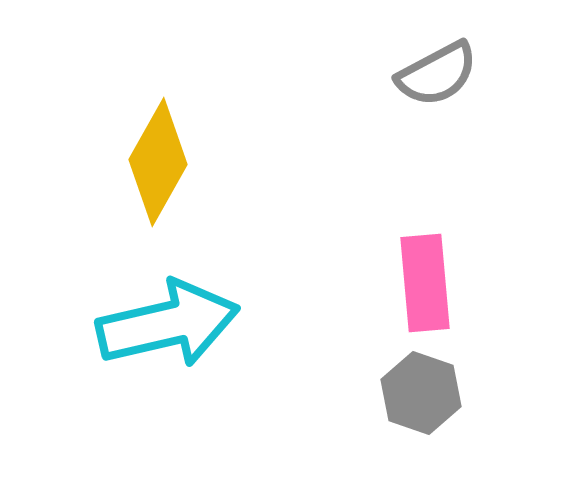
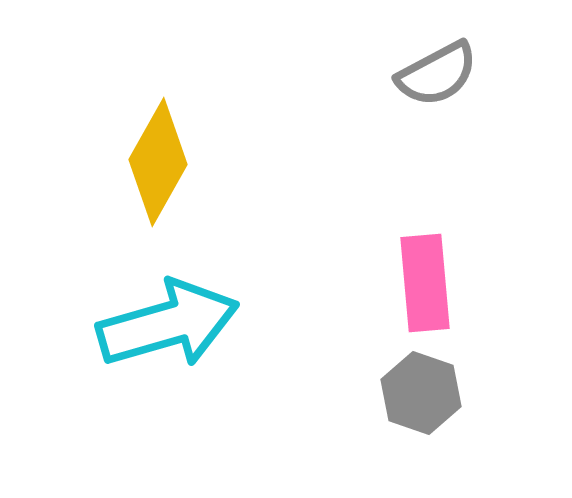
cyan arrow: rotated 3 degrees counterclockwise
